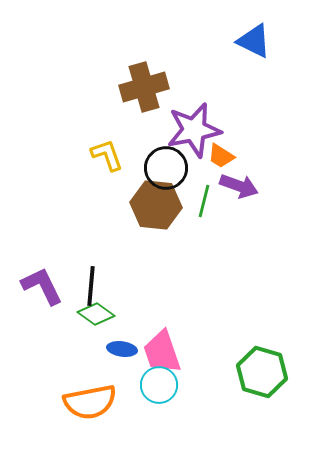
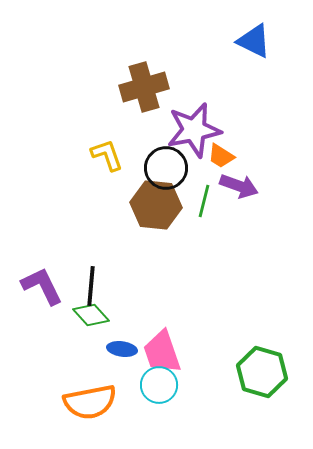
green diamond: moved 5 px left, 1 px down; rotated 12 degrees clockwise
